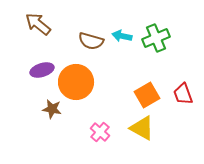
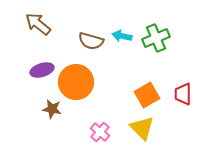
red trapezoid: rotated 20 degrees clockwise
yellow triangle: rotated 16 degrees clockwise
